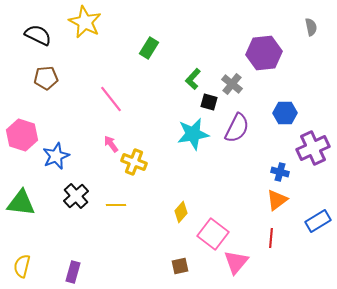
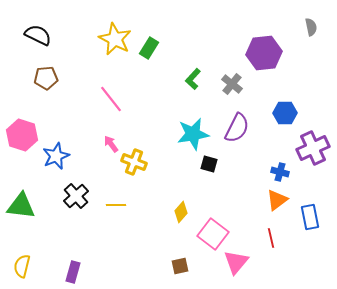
yellow star: moved 30 px right, 17 px down
black square: moved 62 px down
green triangle: moved 3 px down
blue rectangle: moved 8 px left, 4 px up; rotated 70 degrees counterclockwise
red line: rotated 18 degrees counterclockwise
